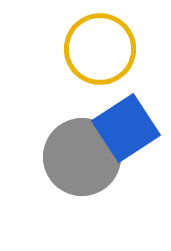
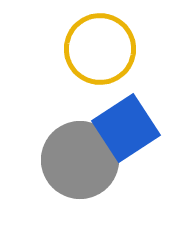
gray circle: moved 2 px left, 3 px down
